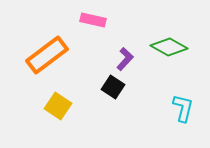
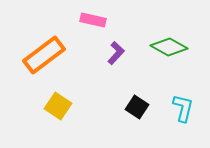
orange rectangle: moved 3 px left
purple L-shape: moved 9 px left, 6 px up
black square: moved 24 px right, 20 px down
